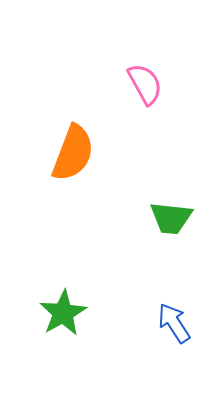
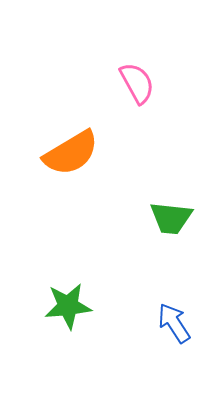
pink semicircle: moved 8 px left, 1 px up
orange semicircle: moved 2 px left; rotated 38 degrees clockwise
green star: moved 5 px right, 7 px up; rotated 24 degrees clockwise
